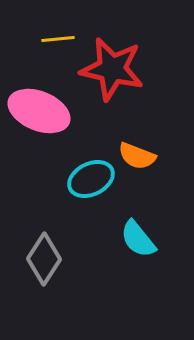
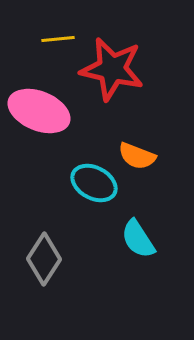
cyan ellipse: moved 3 px right, 4 px down; rotated 54 degrees clockwise
cyan semicircle: rotated 6 degrees clockwise
